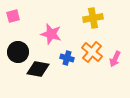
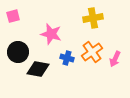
orange cross: rotated 15 degrees clockwise
